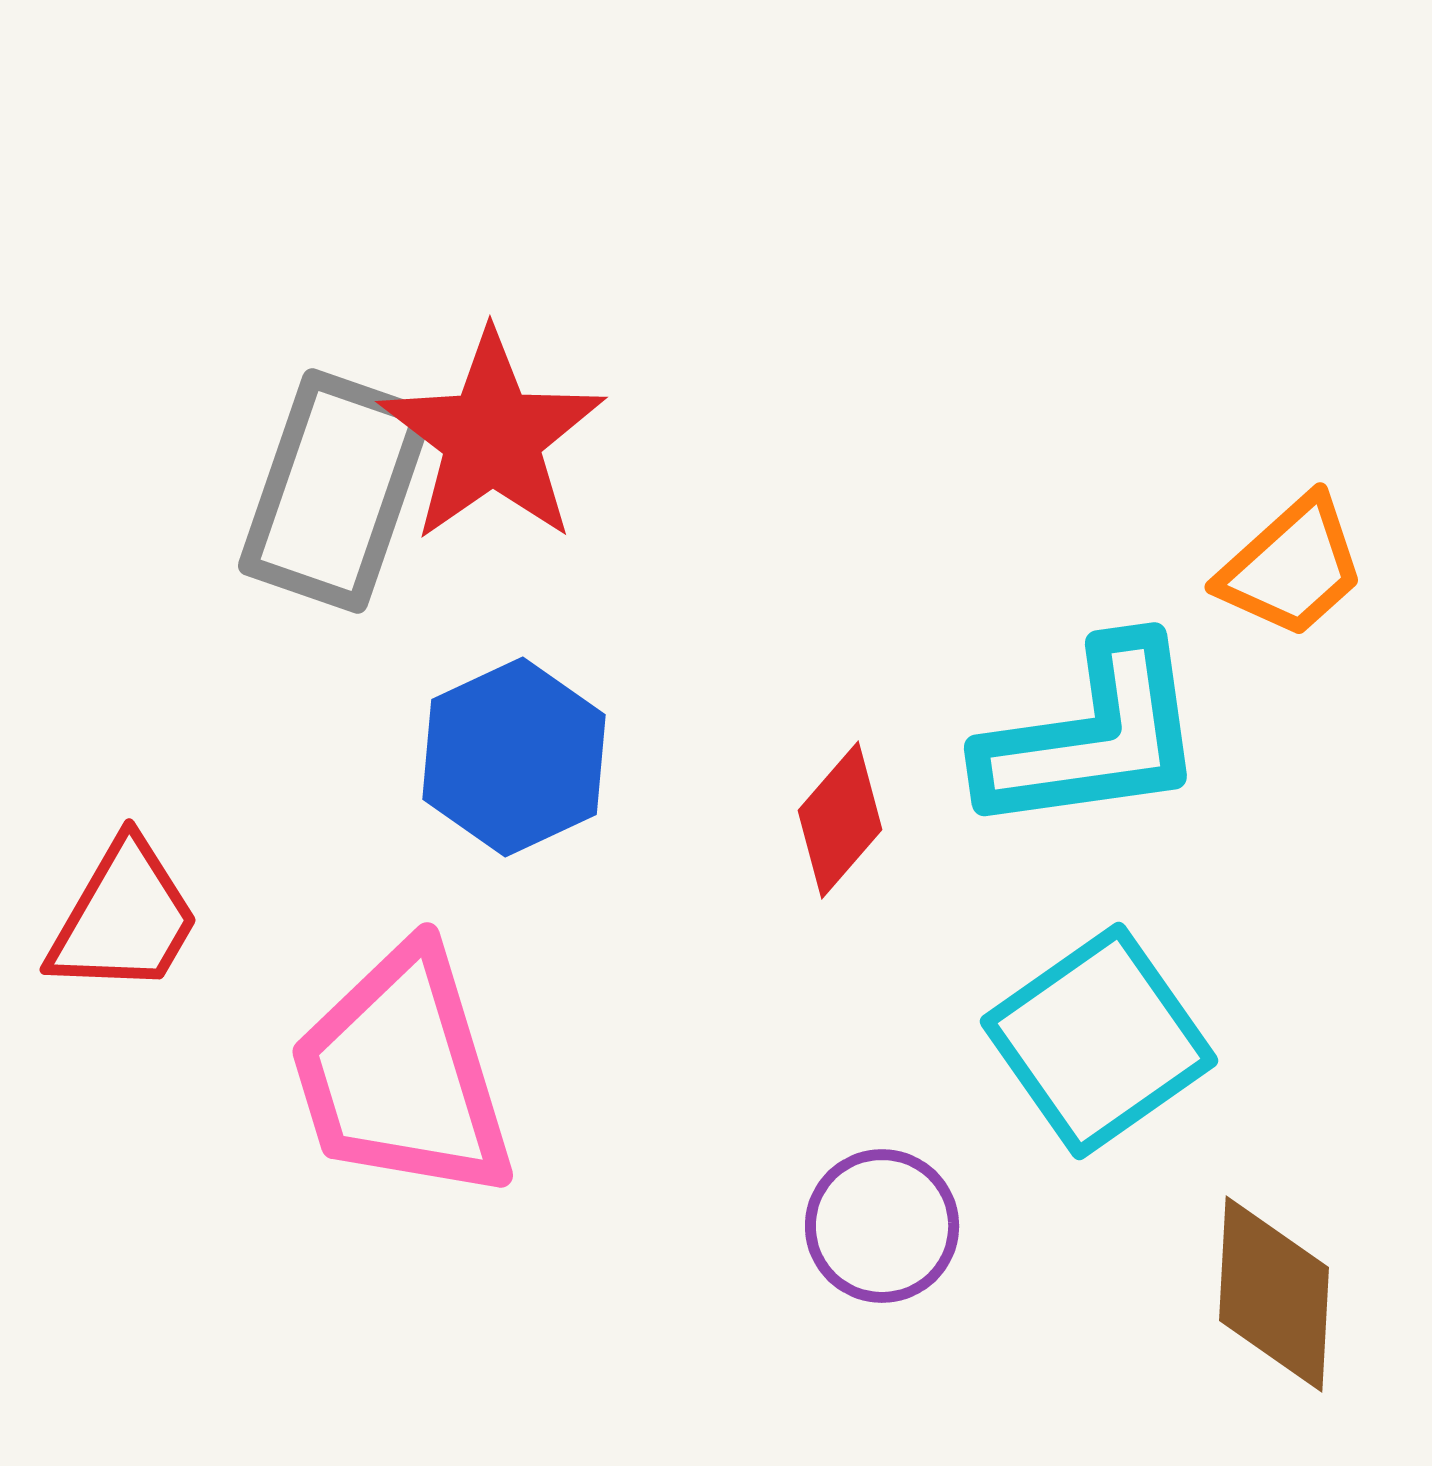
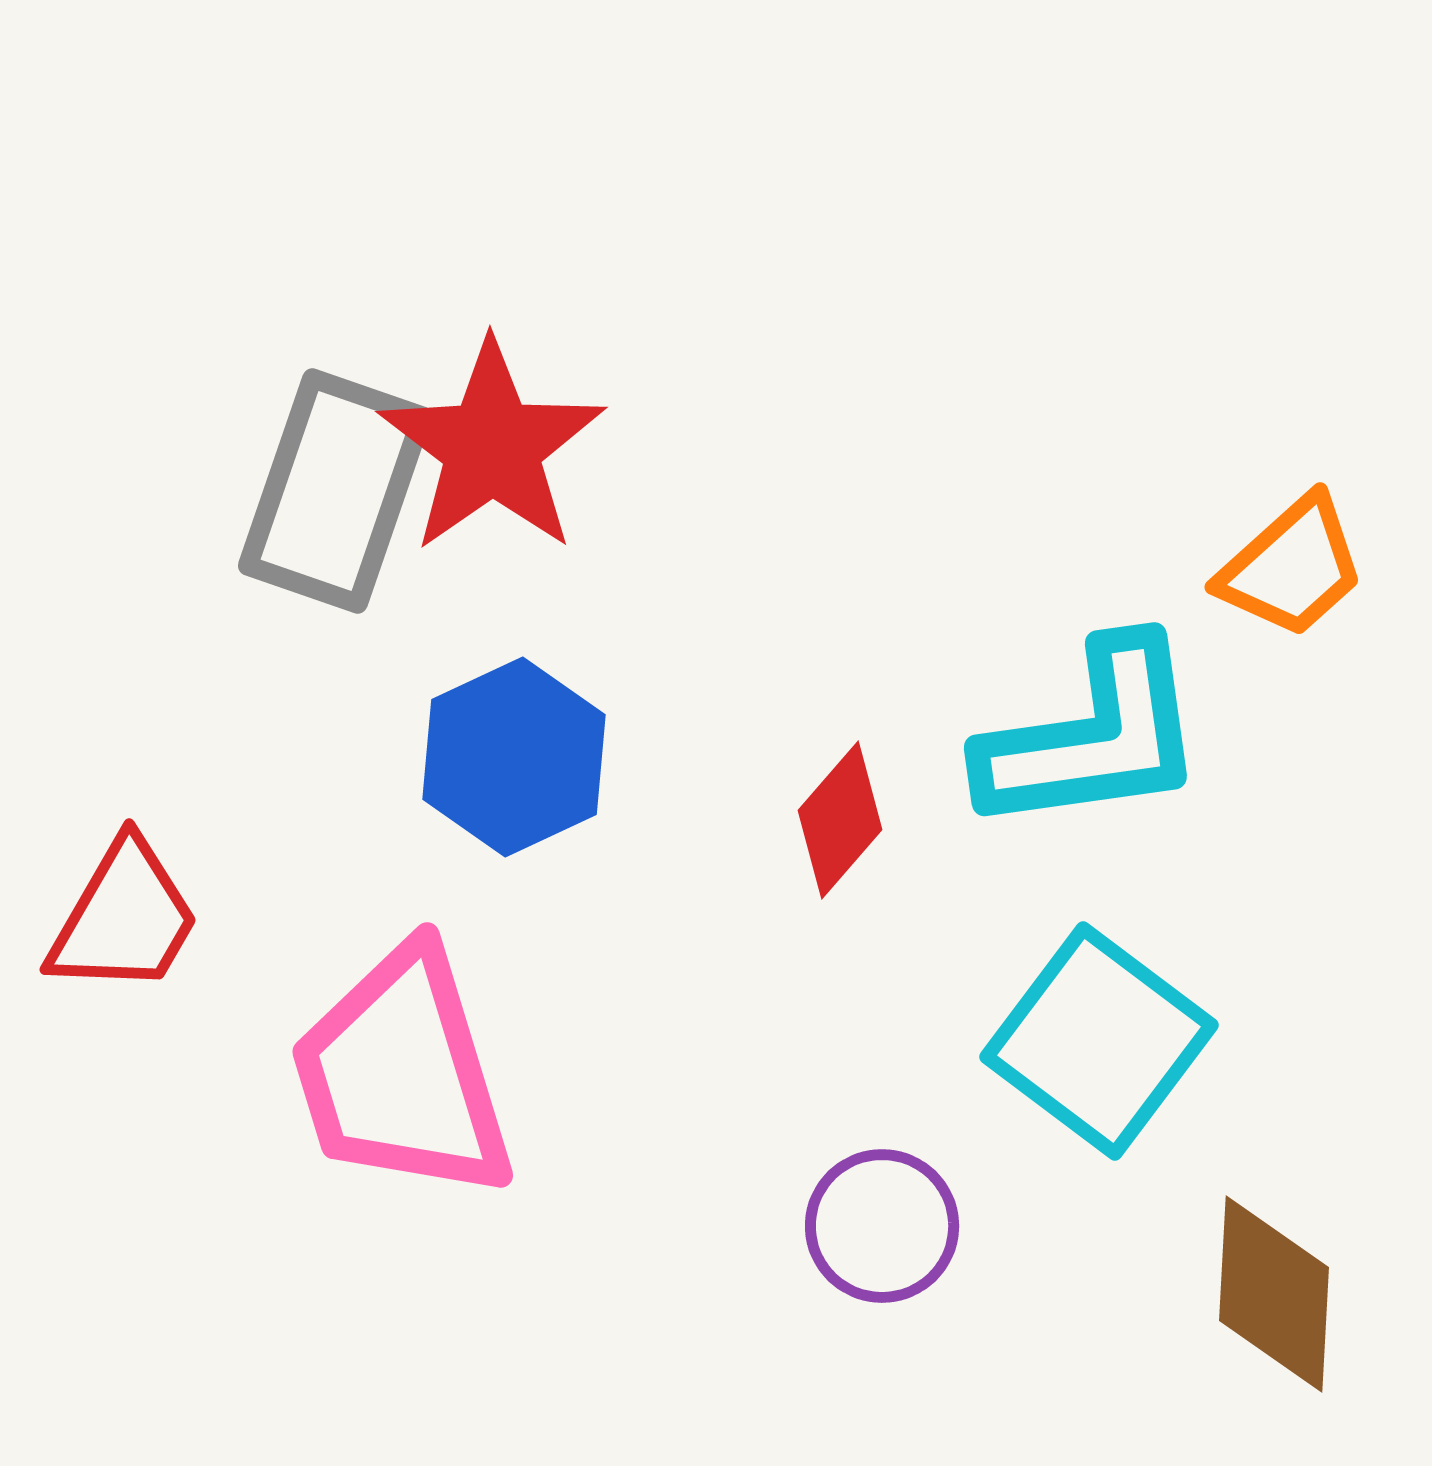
red star: moved 10 px down
cyan square: rotated 18 degrees counterclockwise
